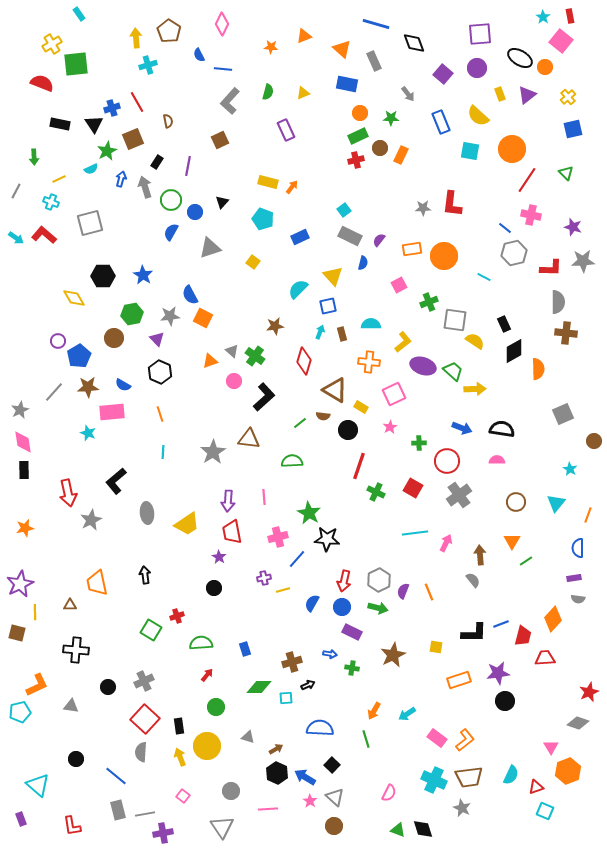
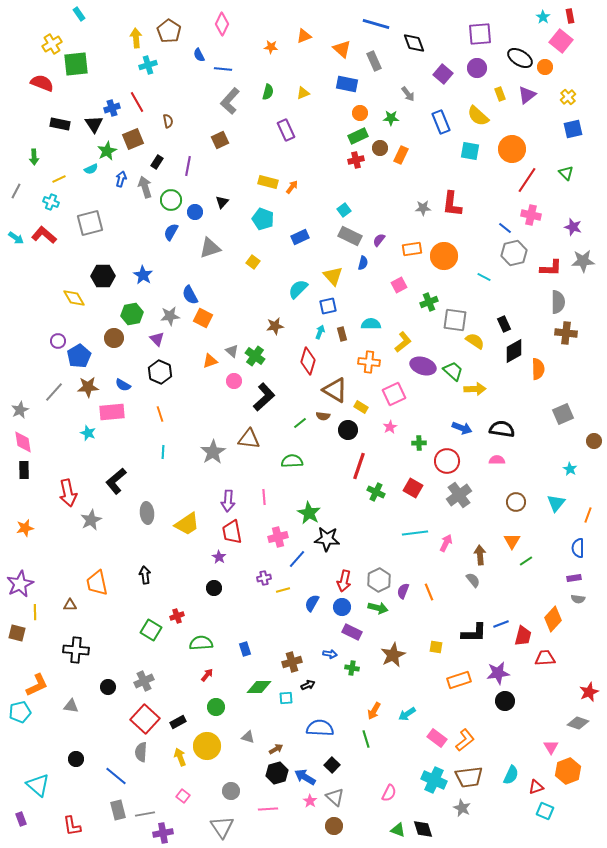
red diamond at (304, 361): moved 4 px right
black rectangle at (179, 726): moved 1 px left, 4 px up; rotated 70 degrees clockwise
black hexagon at (277, 773): rotated 20 degrees clockwise
